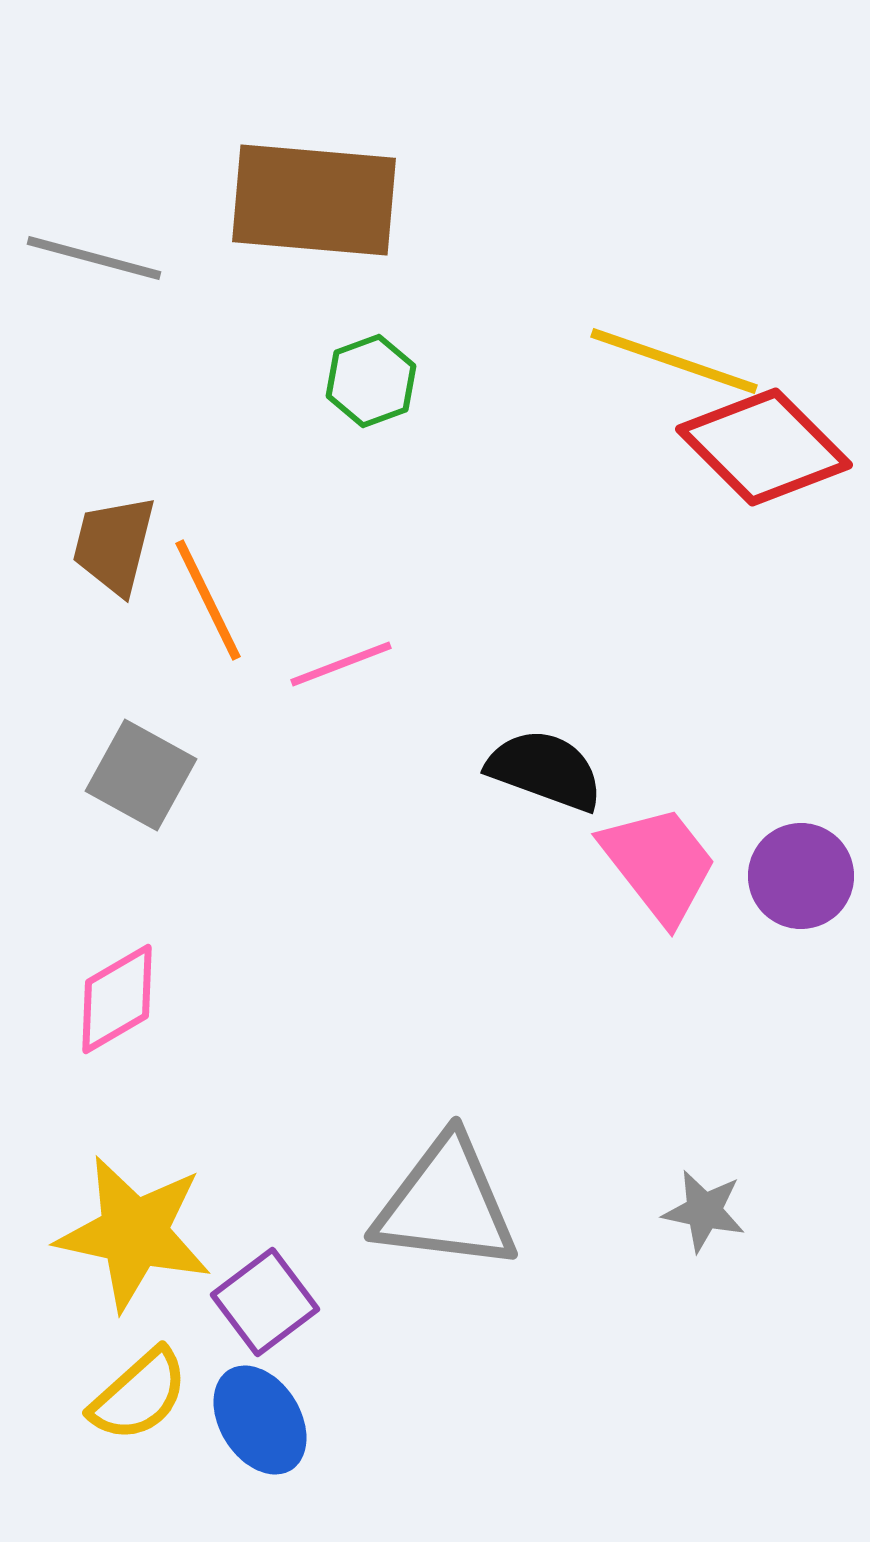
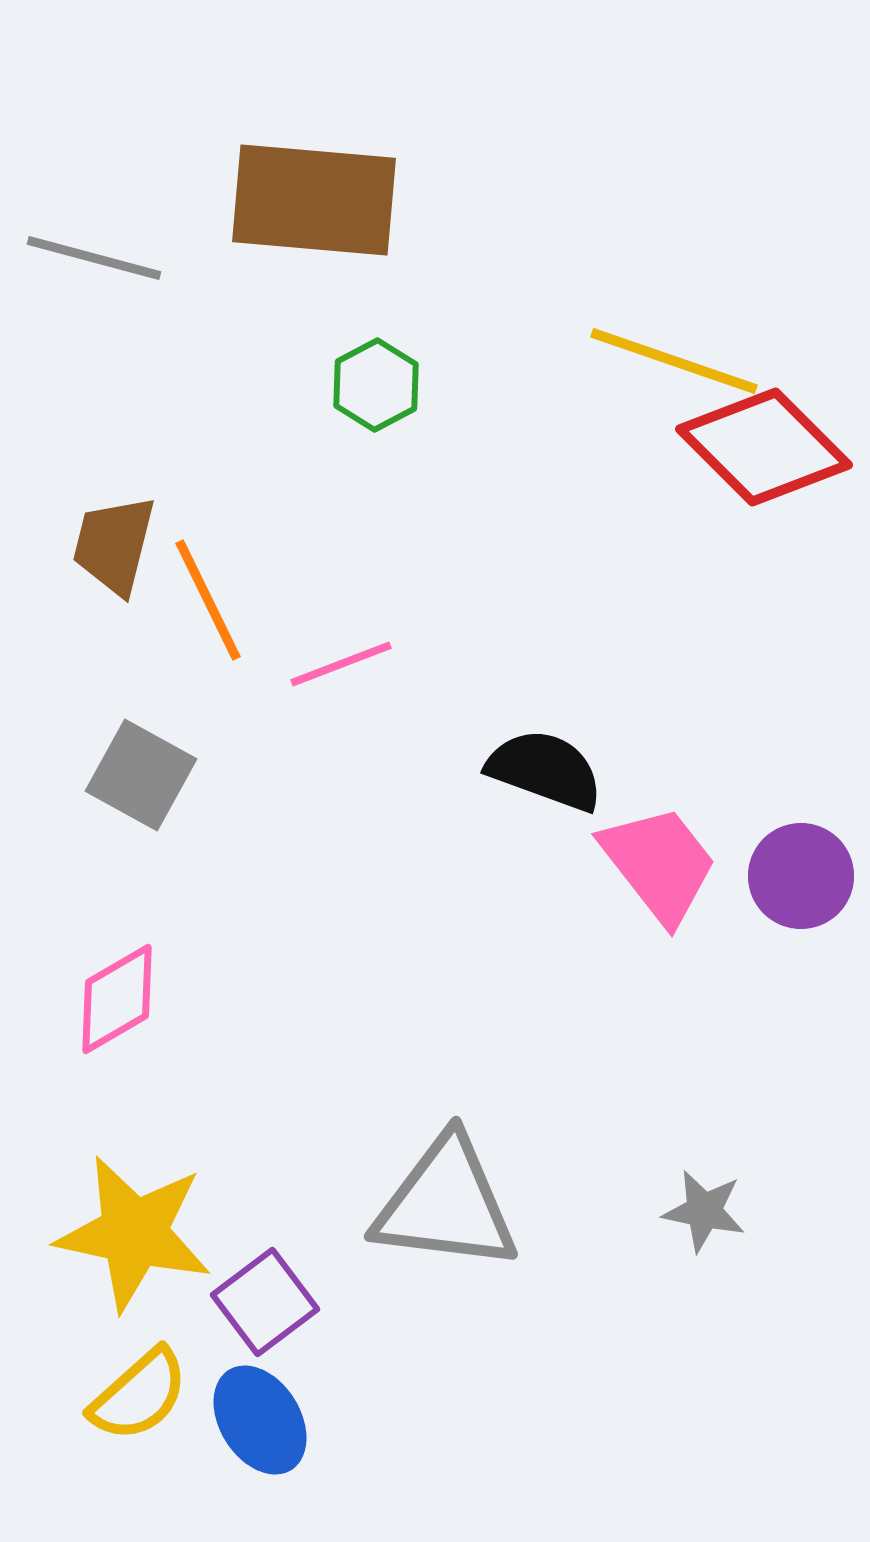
green hexagon: moved 5 px right, 4 px down; rotated 8 degrees counterclockwise
